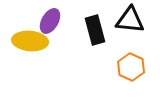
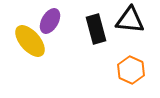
black rectangle: moved 1 px right, 1 px up
yellow ellipse: rotated 44 degrees clockwise
orange hexagon: moved 3 px down
